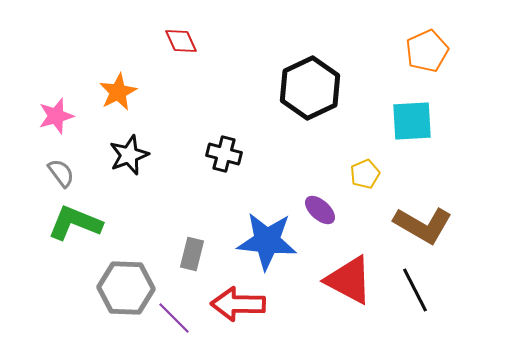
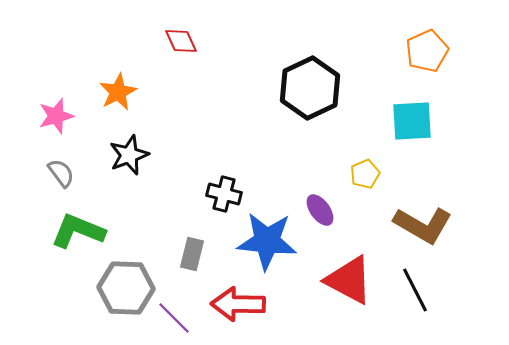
black cross: moved 40 px down
purple ellipse: rotated 12 degrees clockwise
green L-shape: moved 3 px right, 8 px down
